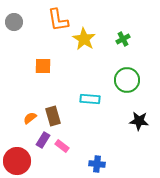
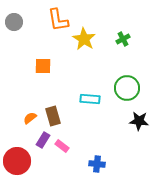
green circle: moved 8 px down
